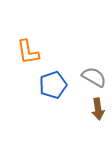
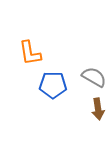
orange L-shape: moved 2 px right, 1 px down
blue pentagon: rotated 20 degrees clockwise
